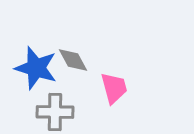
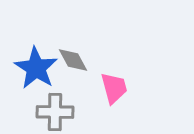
blue star: rotated 15 degrees clockwise
